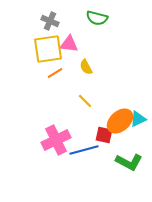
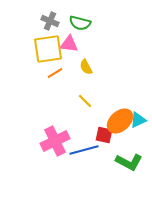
green semicircle: moved 17 px left, 5 px down
cyan triangle: moved 1 px down
pink cross: moved 1 px left, 1 px down
